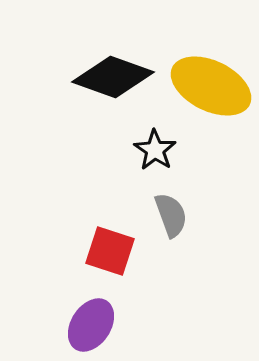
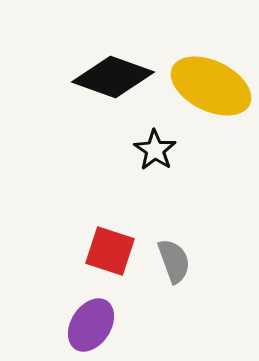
gray semicircle: moved 3 px right, 46 px down
